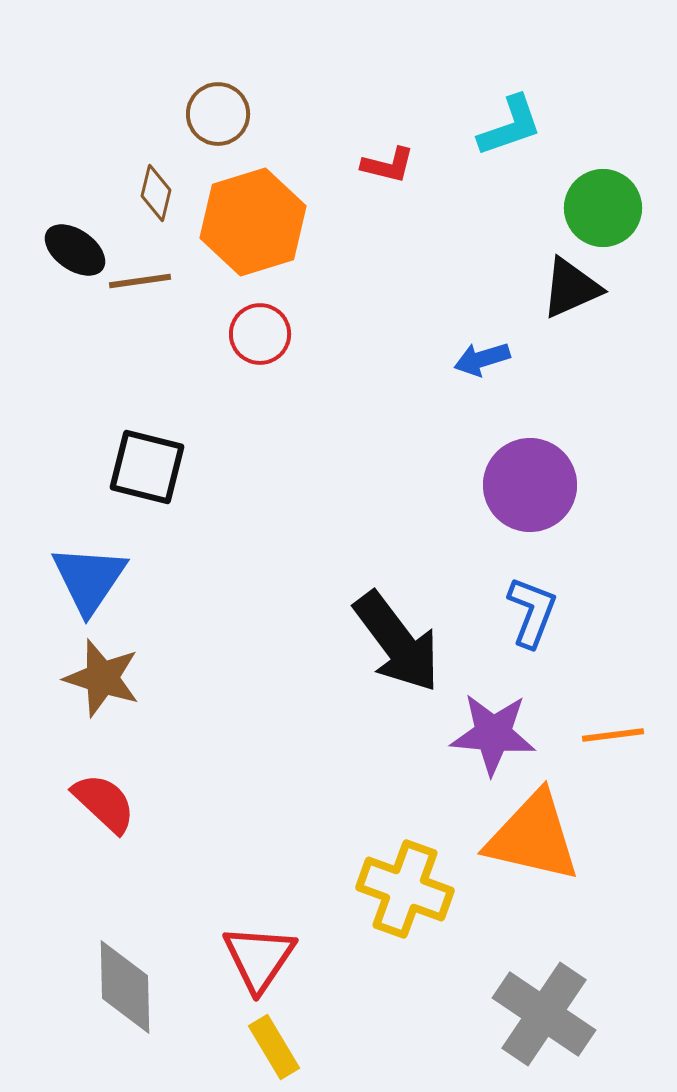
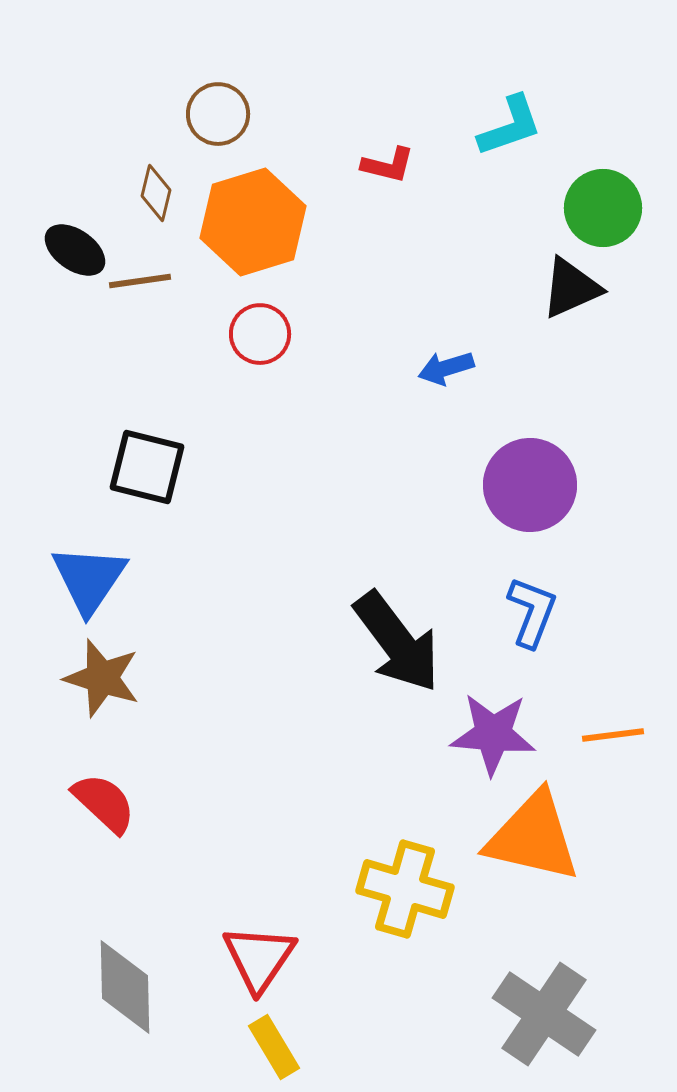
blue arrow: moved 36 px left, 9 px down
yellow cross: rotated 4 degrees counterclockwise
